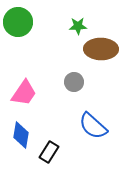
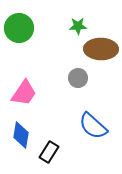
green circle: moved 1 px right, 6 px down
gray circle: moved 4 px right, 4 px up
